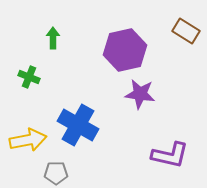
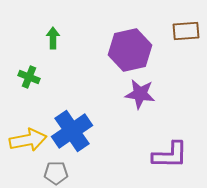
brown rectangle: rotated 36 degrees counterclockwise
purple hexagon: moved 5 px right
blue cross: moved 6 px left, 6 px down; rotated 27 degrees clockwise
purple L-shape: rotated 12 degrees counterclockwise
